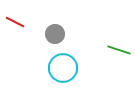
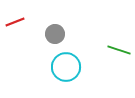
red line: rotated 48 degrees counterclockwise
cyan circle: moved 3 px right, 1 px up
